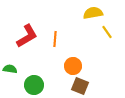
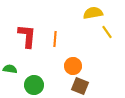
red L-shape: rotated 55 degrees counterclockwise
